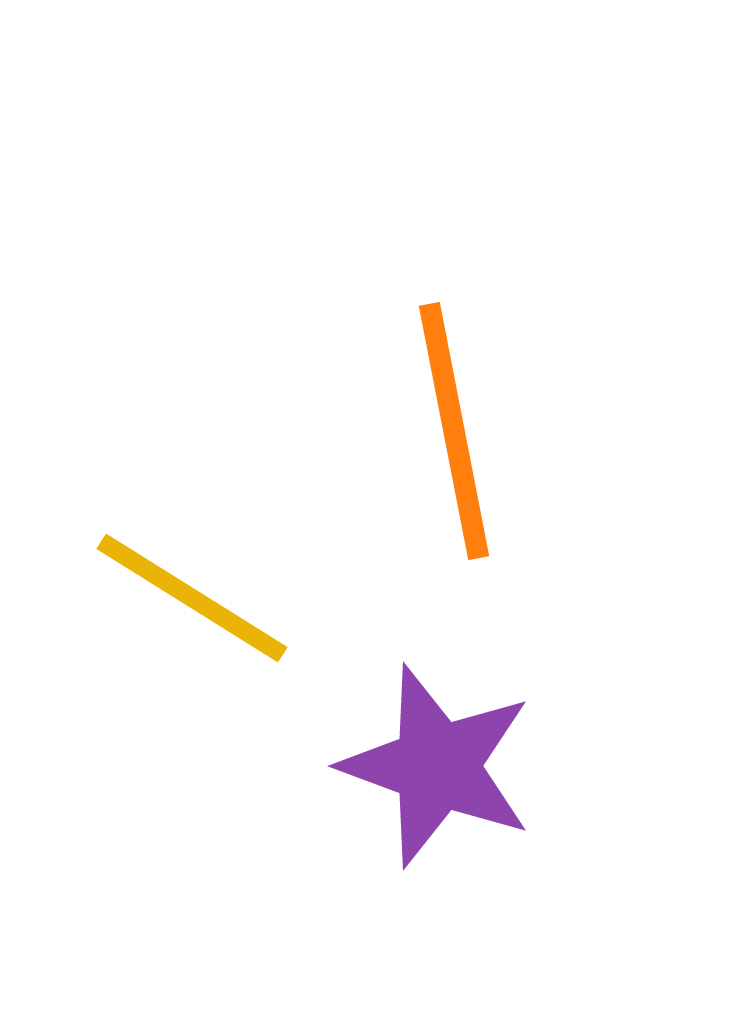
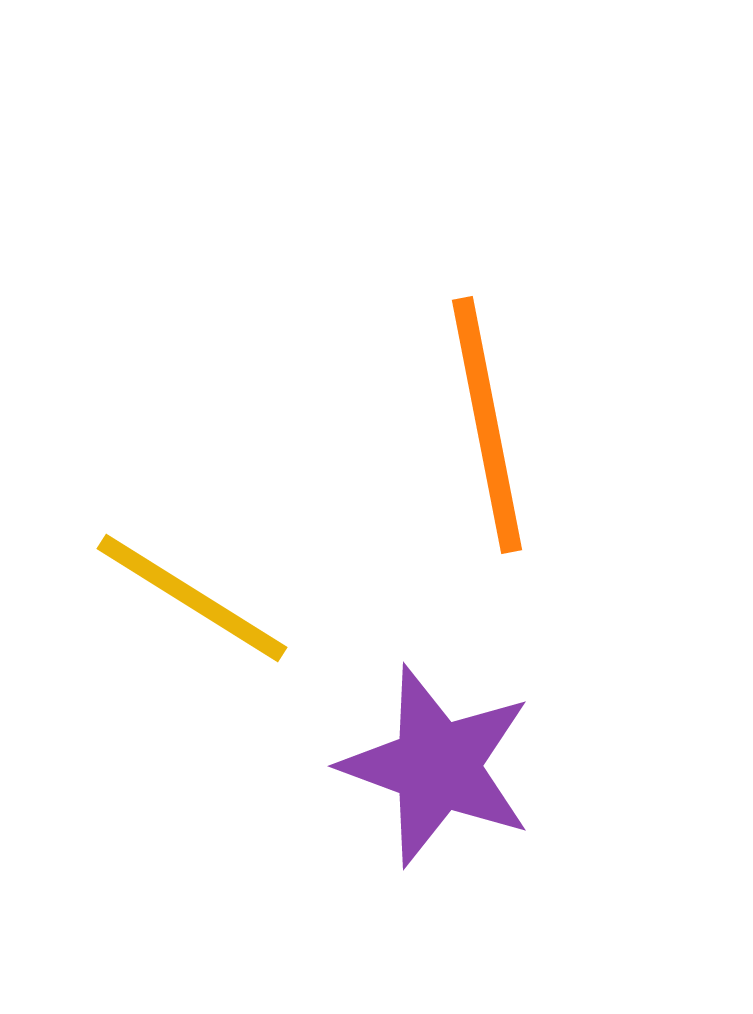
orange line: moved 33 px right, 6 px up
